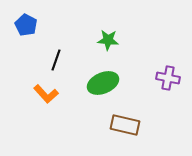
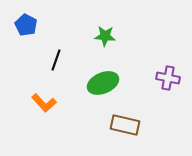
green star: moved 3 px left, 4 px up
orange L-shape: moved 2 px left, 9 px down
